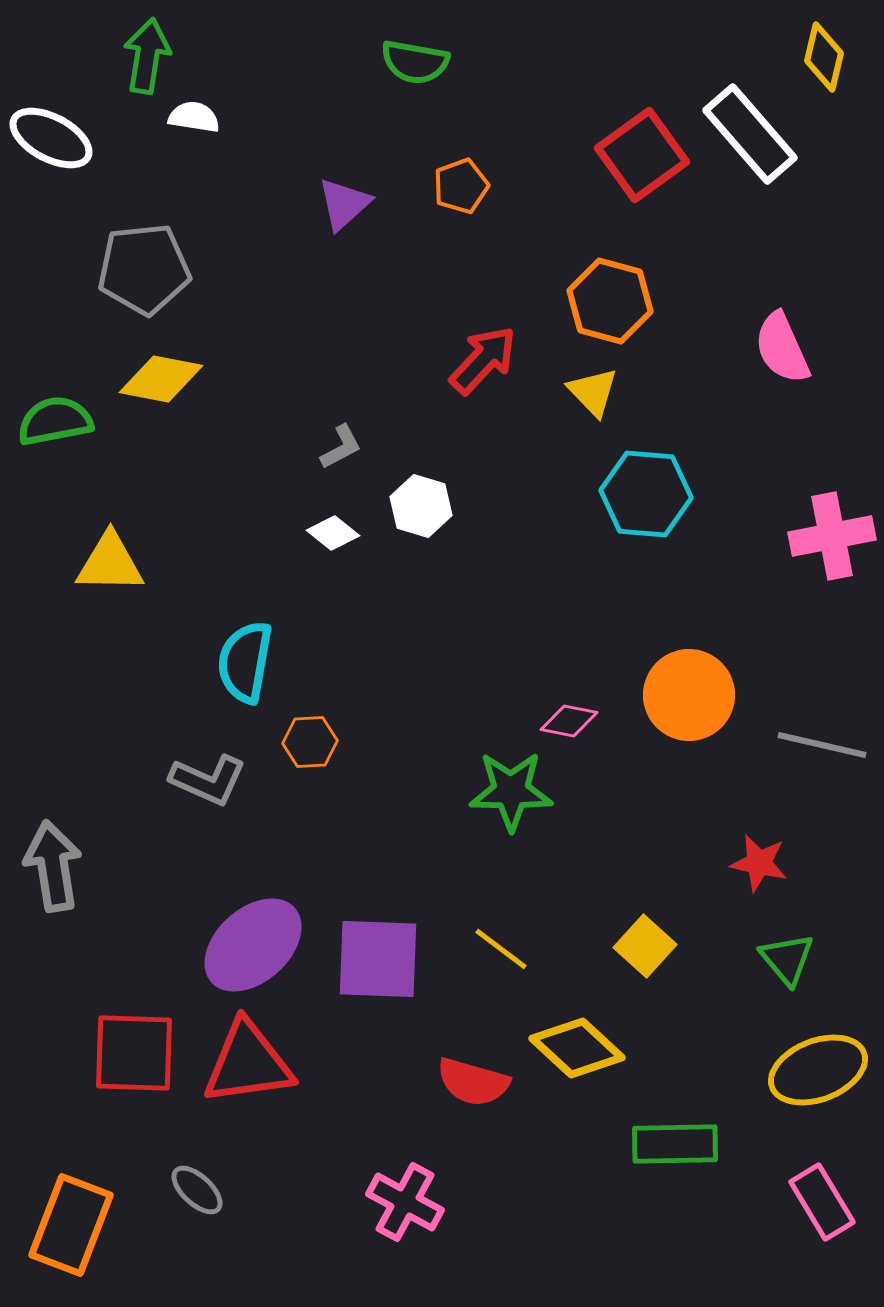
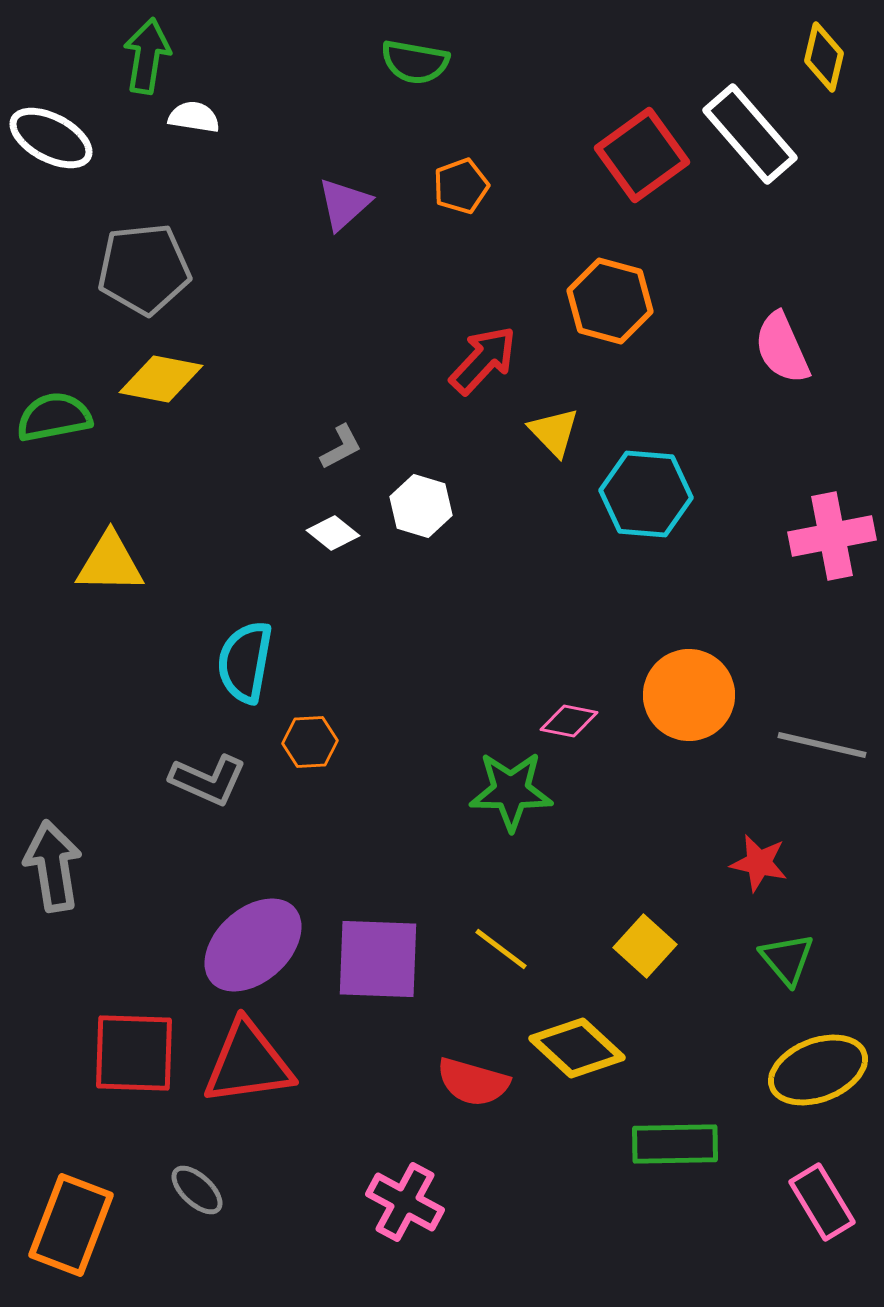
yellow triangle at (593, 392): moved 39 px left, 40 px down
green semicircle at (55, 421): moved 1 px left, 4 px up
